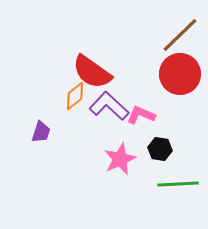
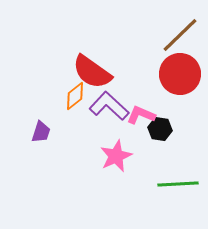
black hexagon: moved 20 px up
pink star: moved 4 px left, 3 px up
